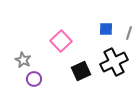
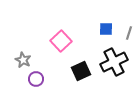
purple circle: moved 2 px right
